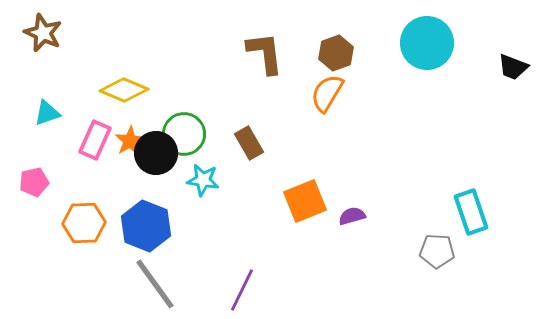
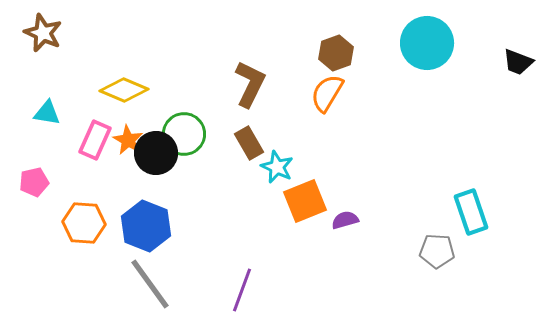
brown L-shape: moved 15 px left, 31 px down; rotated 33 degrees clockwise
black trapezoid: moved 5 px right, 5 px up
cyan triangle: rotated 28 degrees clockwise
orange star: moved 2 px left, 1 px up; rotated 12 degrees counterclockwise
cyan star: moved 74 px right, 13 px up; rotated 16 degrees clockwise
purple semicircle: moved 7 px left, 4 px down
orange hexagon: rotated 6 degrees clockwise
gray line: moved 5 px left
purple line: rotated 6 degrees counterclockwise
